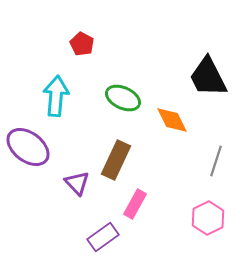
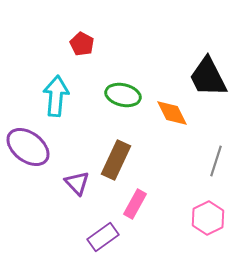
green ellipse: moved 3 px up; rotated 12 degrees counterclockwise
orange diamond: moved 7 px up
